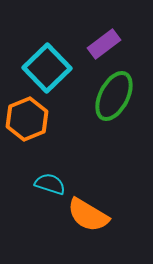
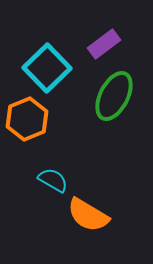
cyan semicircle: moved 3 px right, 4 px up; rotated 12 degrees clockwise
